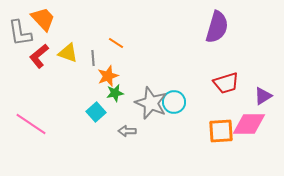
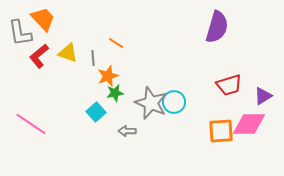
red trapezoid: moved 3 px right, 2 px down
